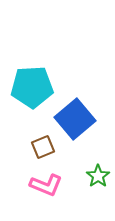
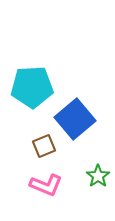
brown square: moved 1 px right, 1 px up
